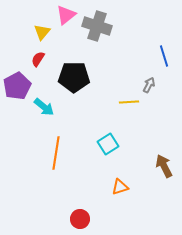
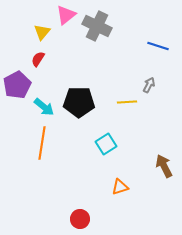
gray cross: rotated 8 degrees clockwise
blue line: moved 6 px left, 10 px up; rotated 55 degrees counterclockwise
black pentagon: moved 5 px right, 25 px down
purple pentagon: moved 1 px up
yellow line: moved 2 px left
cyan square: moved 2 px left
orange line: moved 14 px left, 10 px up
